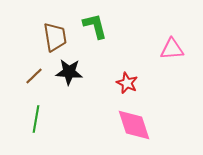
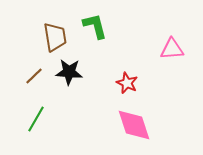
green line: rotated 20 degrees clockwise
